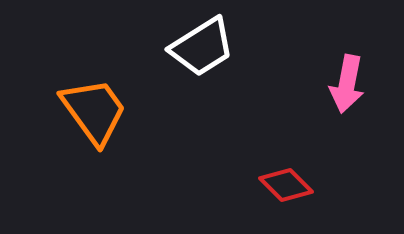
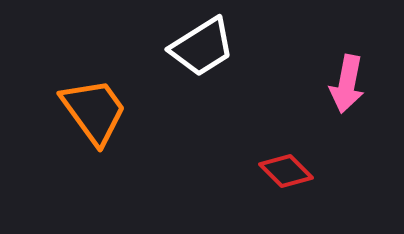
red diamond: moved 14 px up
